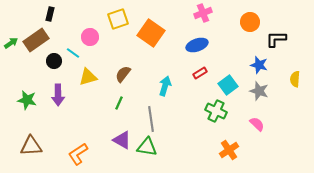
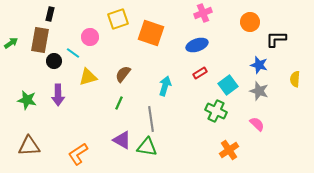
orange square: rotated 16 degrees counterclockwise
brown rectangle: moved 4 px right; rotated 45 degrees counterclockwise
brown triangle: moved 2 px left
